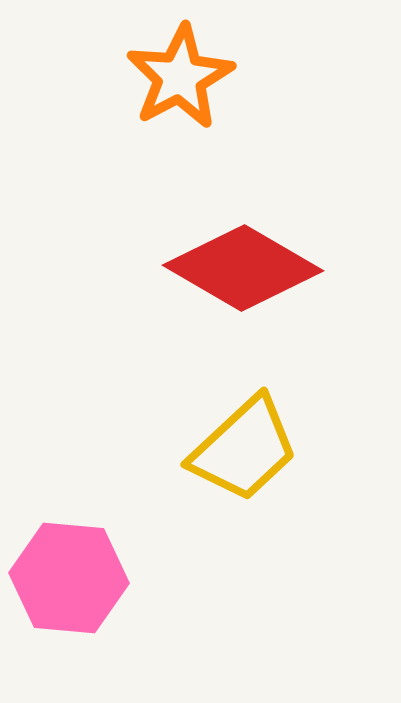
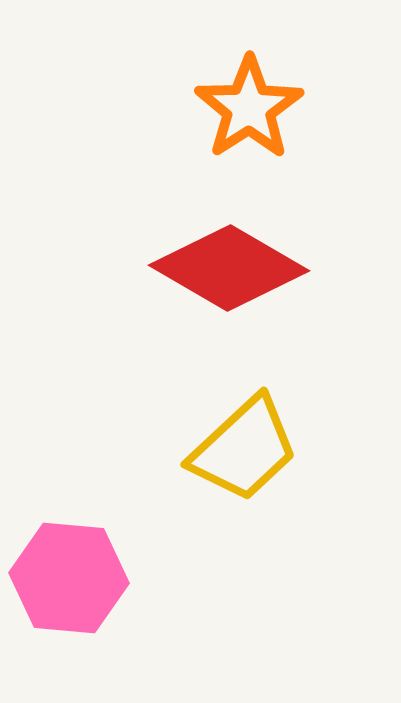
orange star: moved 69 px right, 31 px down; rotated 5 degrees counterclockwise
red diamond: moved 14 px left
